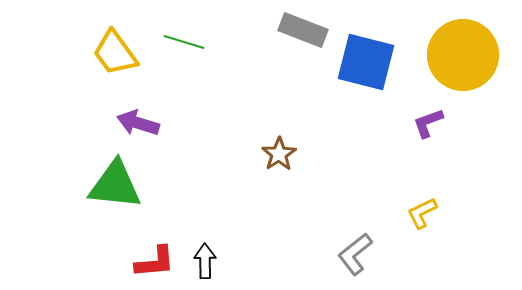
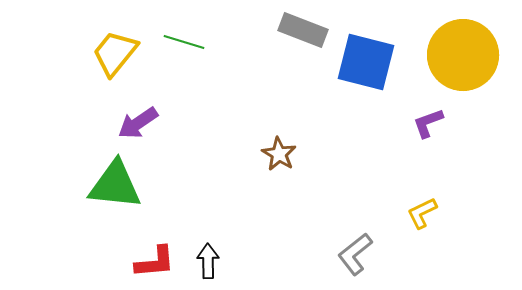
yellow trapezoid: rotated 75 degrees clockwise
purple arrow: rotated 51 degrees counterclockwise
brown star: rotated 8 degrees counterclockwise
black arrow: moved 3 px right
